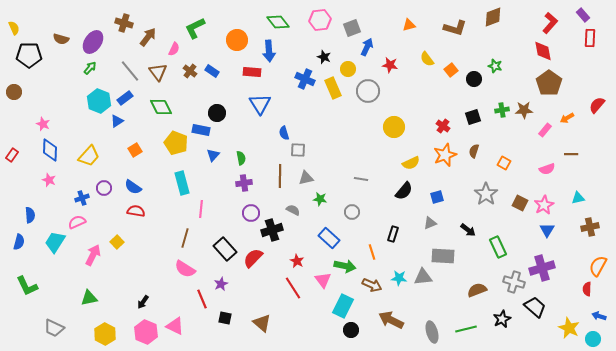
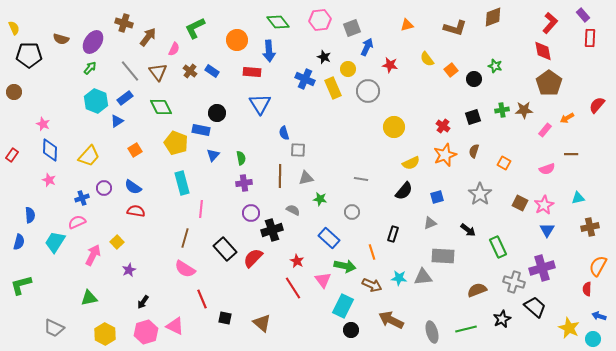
orange triangle at (409, 25): moved 2 px left
cyan hexagon at (99, 101): moved 3 px left
gray star at (486, 194): moved 6 px left
purple star at (221, 284): moved 92 px left, 14 px up
green L-shape at (27, 286): moved 6 px left, 1 px up; rotated 100 degrees clockwise
pink hexagon at (146, 332): rotated 20 degrees clockwise
